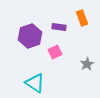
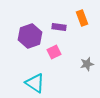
pink square: moved 1 px left
gray star: rotated 16 degrees clockwise
